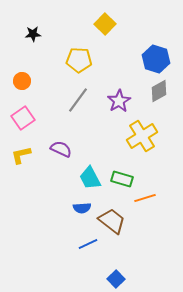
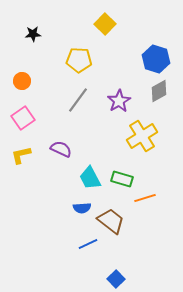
brown trapezoid: moved 1 px left
